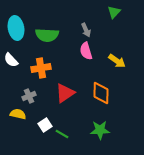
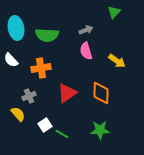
gray arrow: rotated 88 degrees counterclockwise
red triangle: moved 2 px right
yellow semicircle: rotated 35 degrees clockwise
